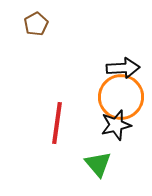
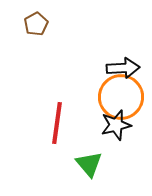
green triangle: moved 9 px left
